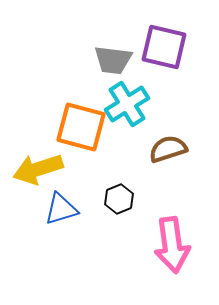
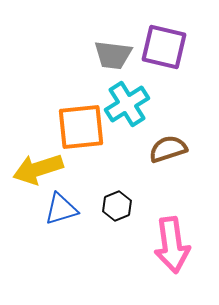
gray trapezoid: moved 5 px up
orange square: rotated 21 degrees counterclockwise
black hexagon: moved 2 px left, 7 px down
